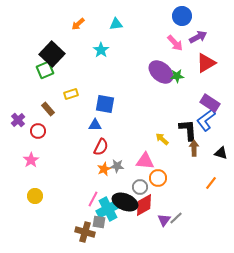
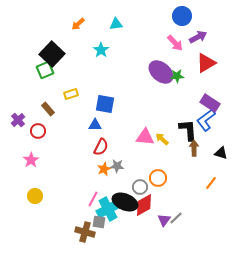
pink triangle: moved 24 px up
